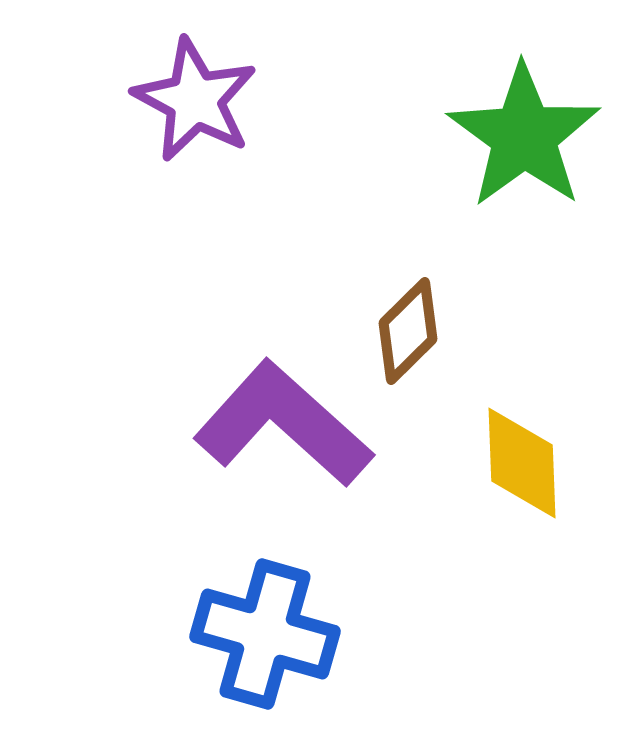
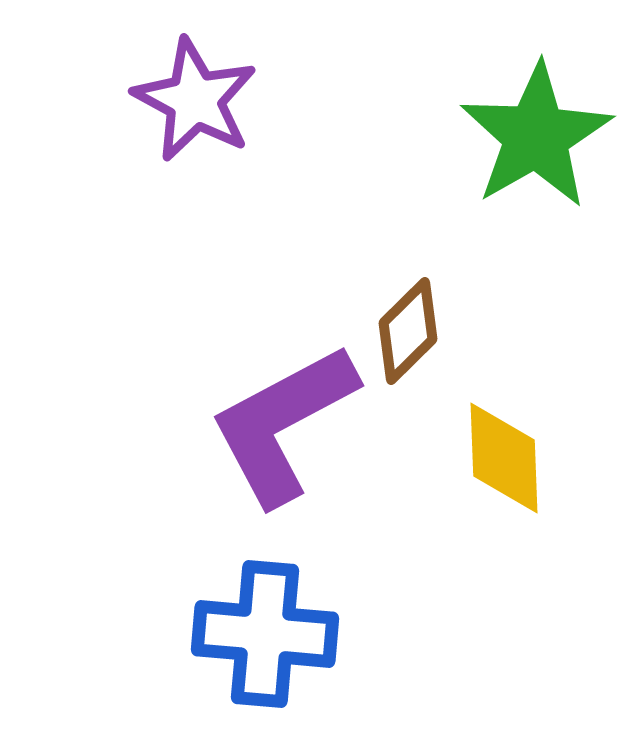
green star: moved 12 px right; rotated 6 degrees clockwise
purple L-shape: rotated 70 degrees counterclockwise
yellow diamond: moved 18 px left, 5 px up
blue cross: rotated 11 degrees counterclockwise
